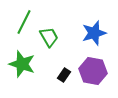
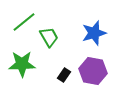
green line: rotated 25 degrees clockwise
green star: rotated 20 degrees counterclockwise
